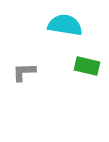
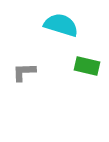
cyan semicircle: moved 4 px left; rotated 8 degrees clockwise
